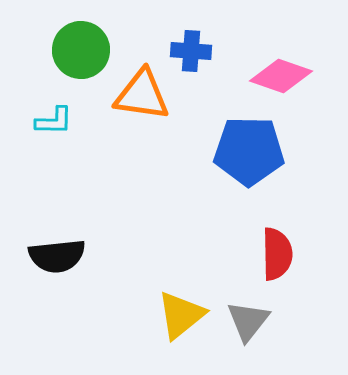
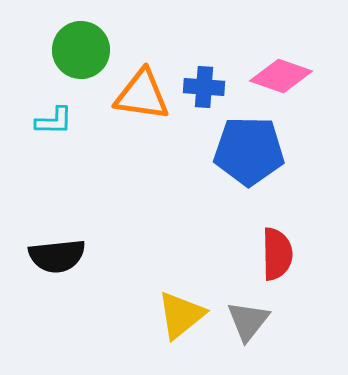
blue cross: moved 13 px right, 36 px down
